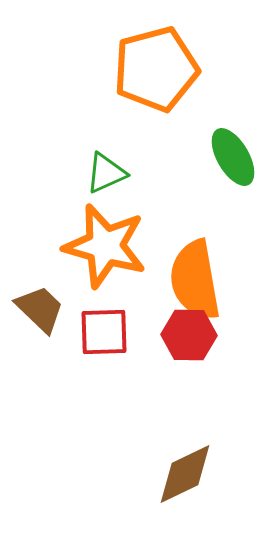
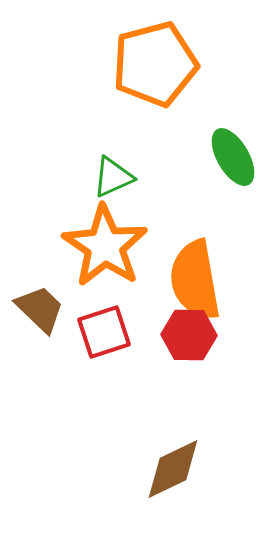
orange pentagon: moved 1 px left, 5 px up
green triangle: moved 7 px right, 4 px down
orange star: rotated 18 degrees clockwise
red square: rotated 16 degrees counterclockwise
brown diamond: moved 12 px left, 5 px up
